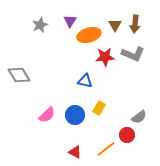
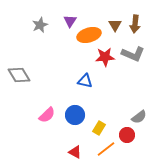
yellow rectangle: moved 20 px down
